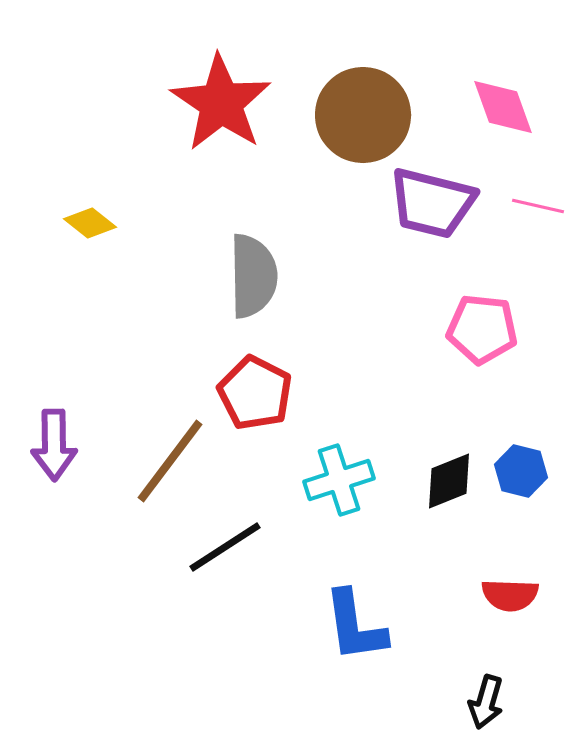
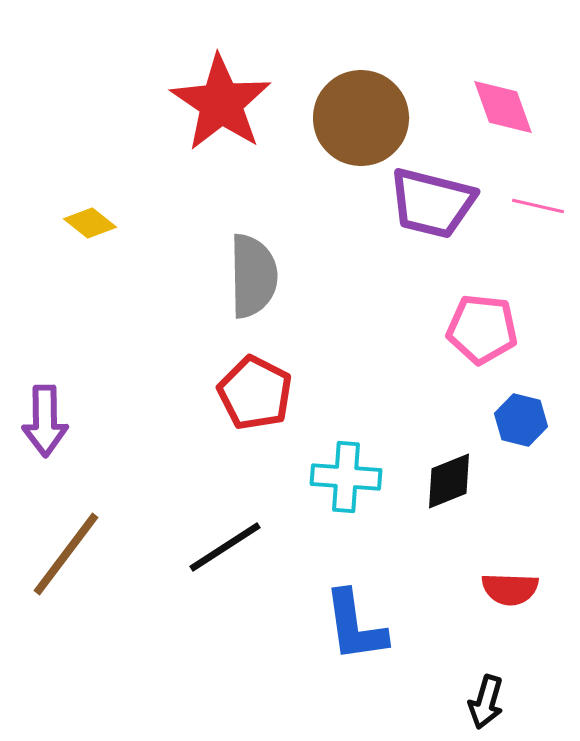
brown circle: moved 2 px left, 3 px down
purple arrow: moved 9 px left, 24 px up
brown line: moved 104 px left, 93 px down
blue hexagon: moved 51 px up
cyan cross: moved 7 px right, 3 px up; rotated 22 degrees clockwise
red semicircle: moved 6 px up
